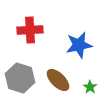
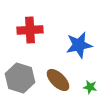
green star: rotated 24 degrees counterclockwise
